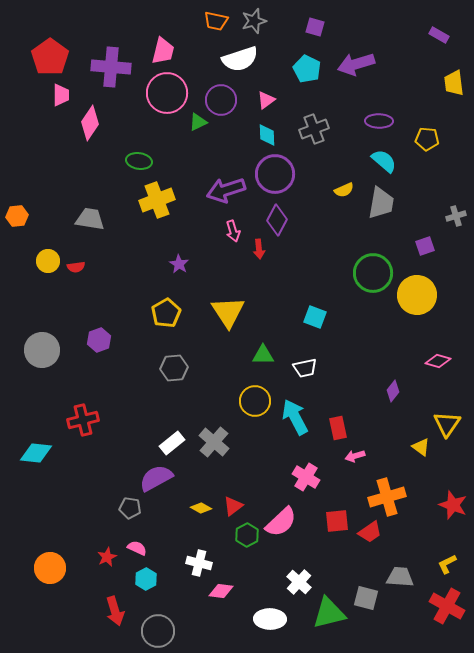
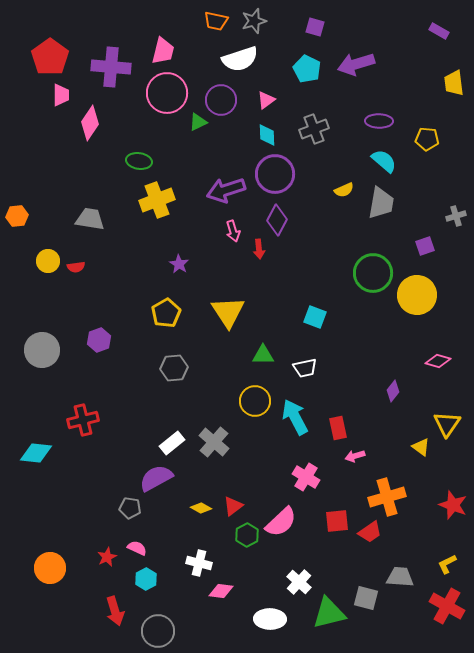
purple rectangle at (439, 35): moved 4 px up
